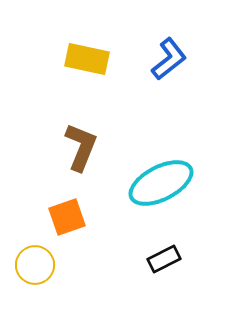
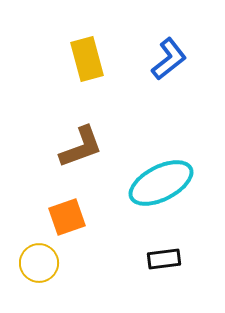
yellow rectangle: rotated 63 degrees clockwise
brown L-shape: rotated 48 degrees clockwise
black rectangle: rotated 20 degrees clockwise
yellow circle: moved 4 px right, 2 px up
